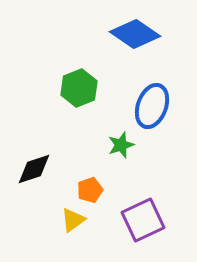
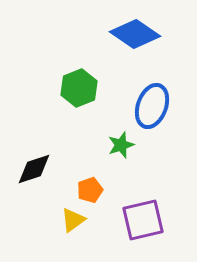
purple square: rotated 12 degrees clockwise
